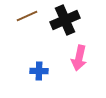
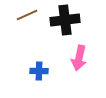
brown line: moved 1 px up
black cross: rotated 16 degrees clockwise
